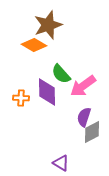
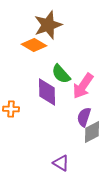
pink arrow: rotated 20 degrees counterclockwise
orange cross: moved 10 px left, 11 px down
